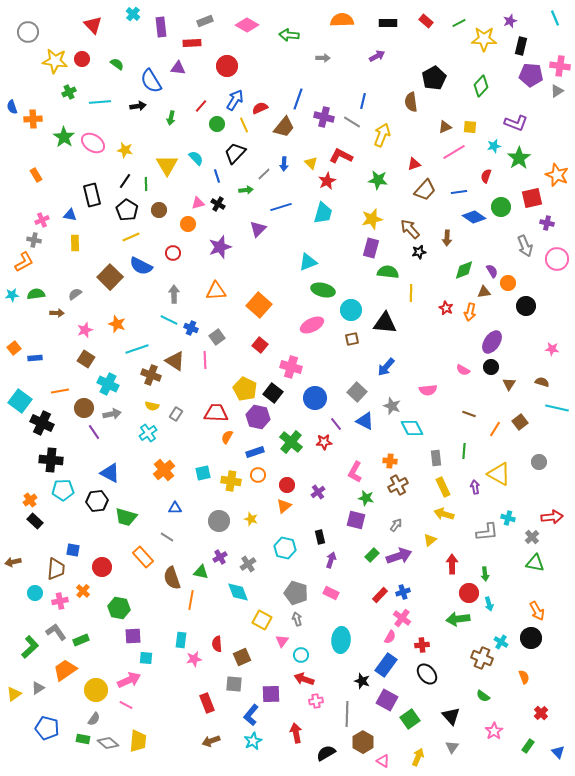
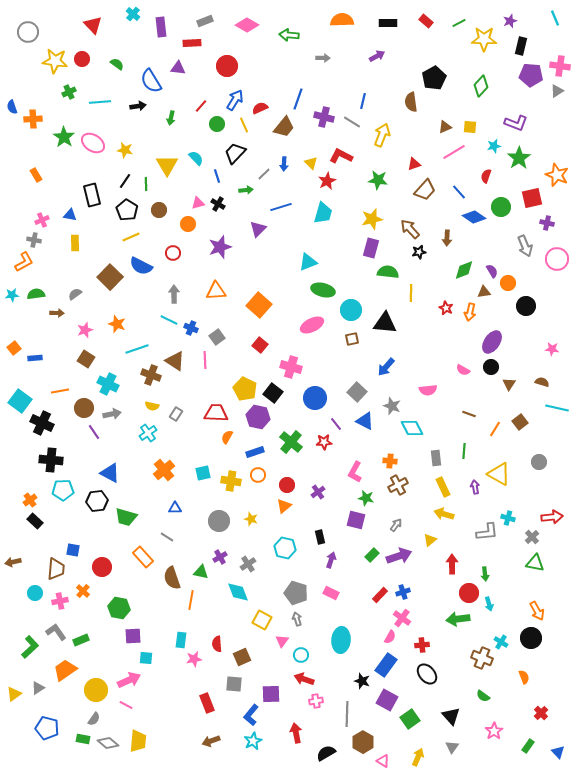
blue line at (459, 192): rotated 56 degrees clockwise
